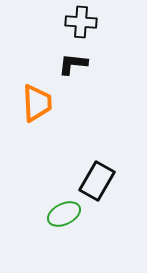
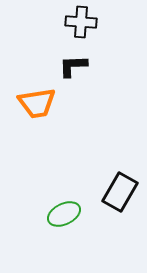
black L-shape: moved 2 px down; rotated 8 degrees counterclockwise
orange trapezoid: rotated 84 degrees clockwise
black rectangle: moved 23 px right, 11 px down
